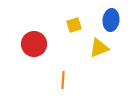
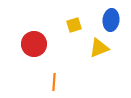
orange line: moved 9 px left, 2 px down
